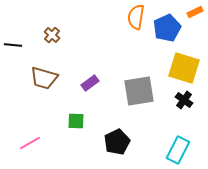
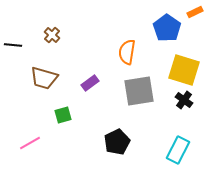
orange semicircle: moved 9 px left, 35 px down
blue pentagon: rotated 12 degrees counterclockwise
yellow square: moved 2 px down
green square: moved 13 px left, 6 px up; rotated 18 degrees counterclockwise
